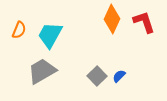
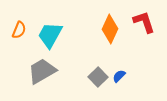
orange diamond: moved 2 px left, 10 px down
gray square: moved 1 px right, 1 px down
